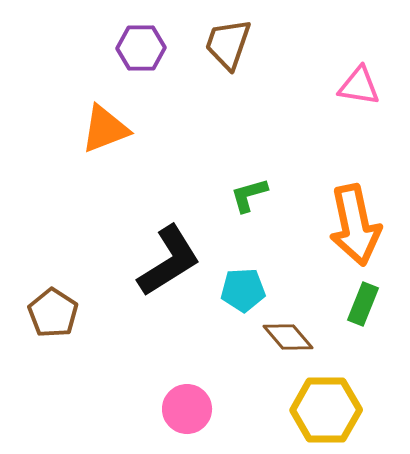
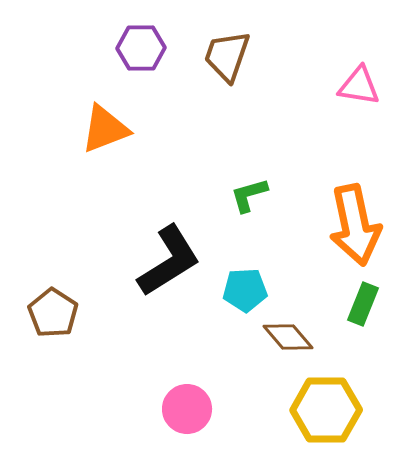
brown trapezoid: moved 1 px left, 12 px down
cyan pentagon: moved 2 px right
